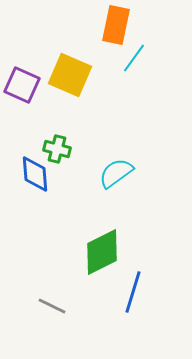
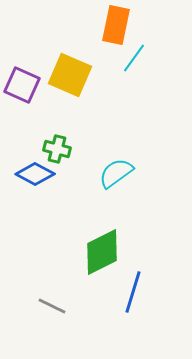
blue diamond: rotated 57 degrees counterclockwise
